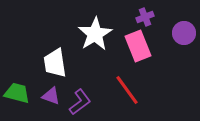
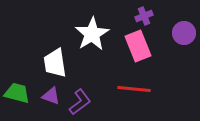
purple cross: moved 1 px left, 1 px up
white star: moved 3 px left
red line: moved 7 px right, 1 px up; rotated 48 degrees counterclockwise
